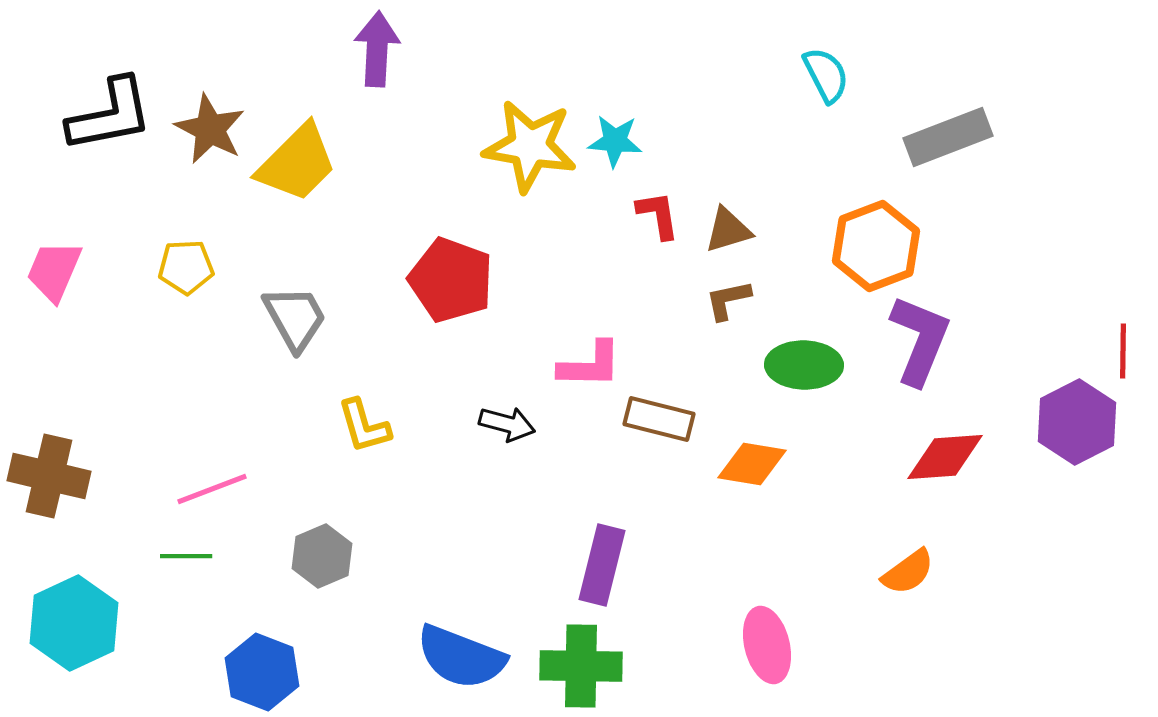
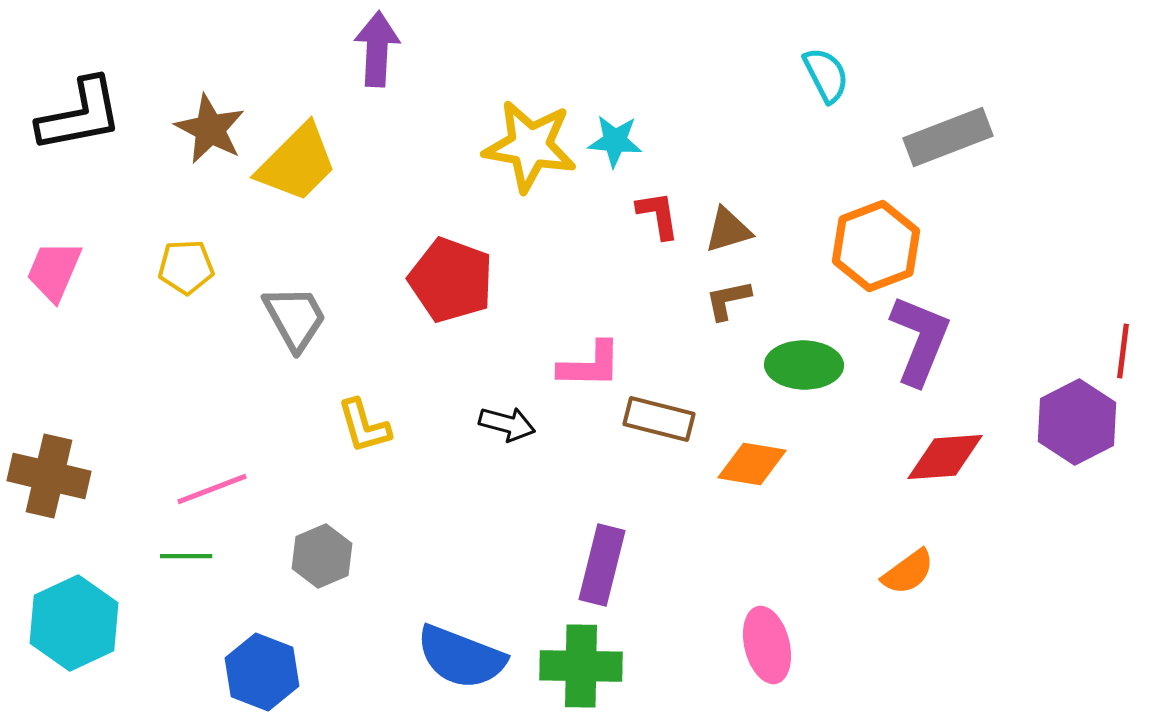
black L-shape: moved 30 px left
red line: rotated 6 degrees clockwise
